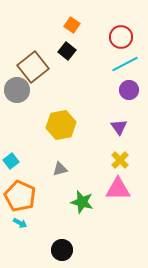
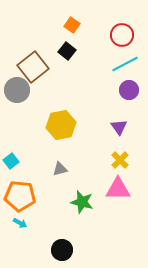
red circle: moved 1 px right, 2 px up
orange pentagon: rotated 20 degrees counterclockwise
